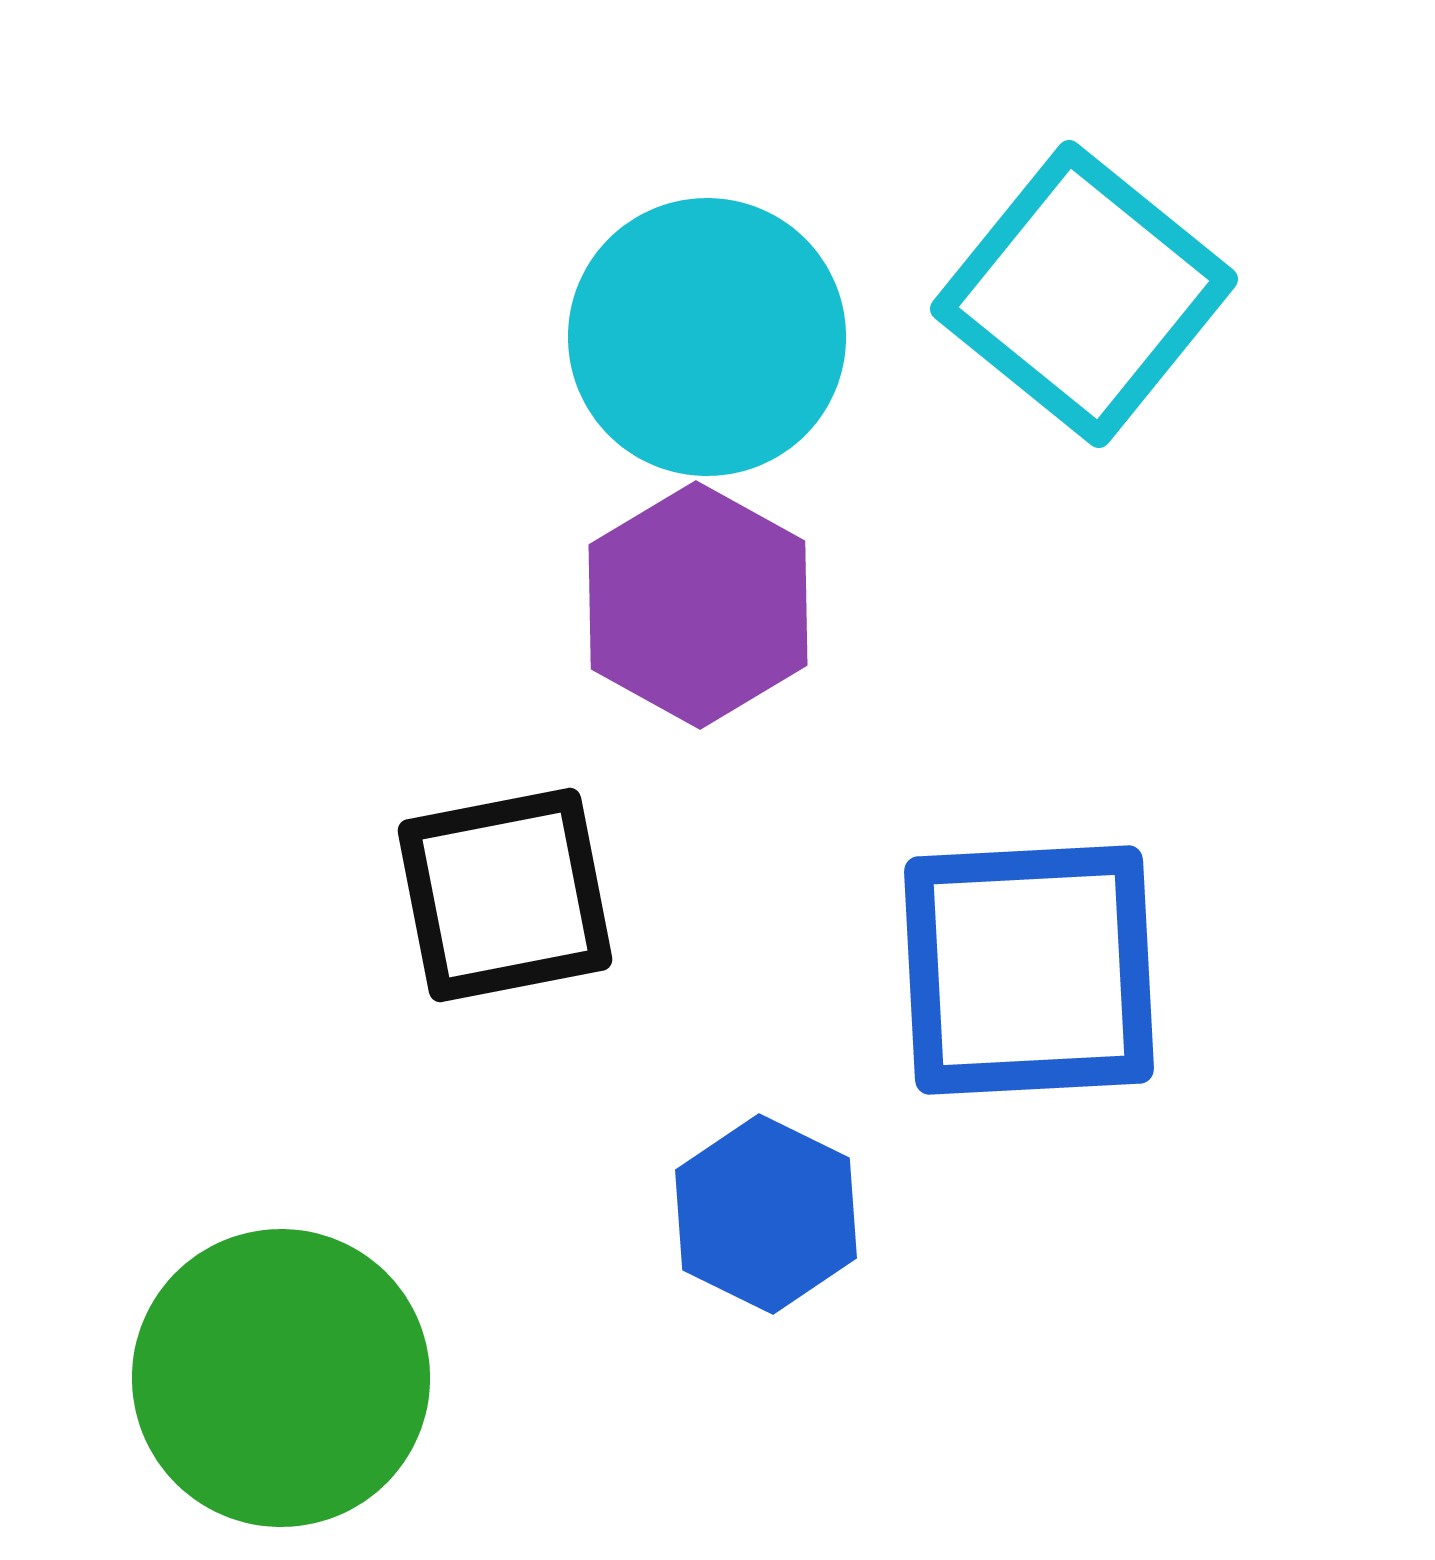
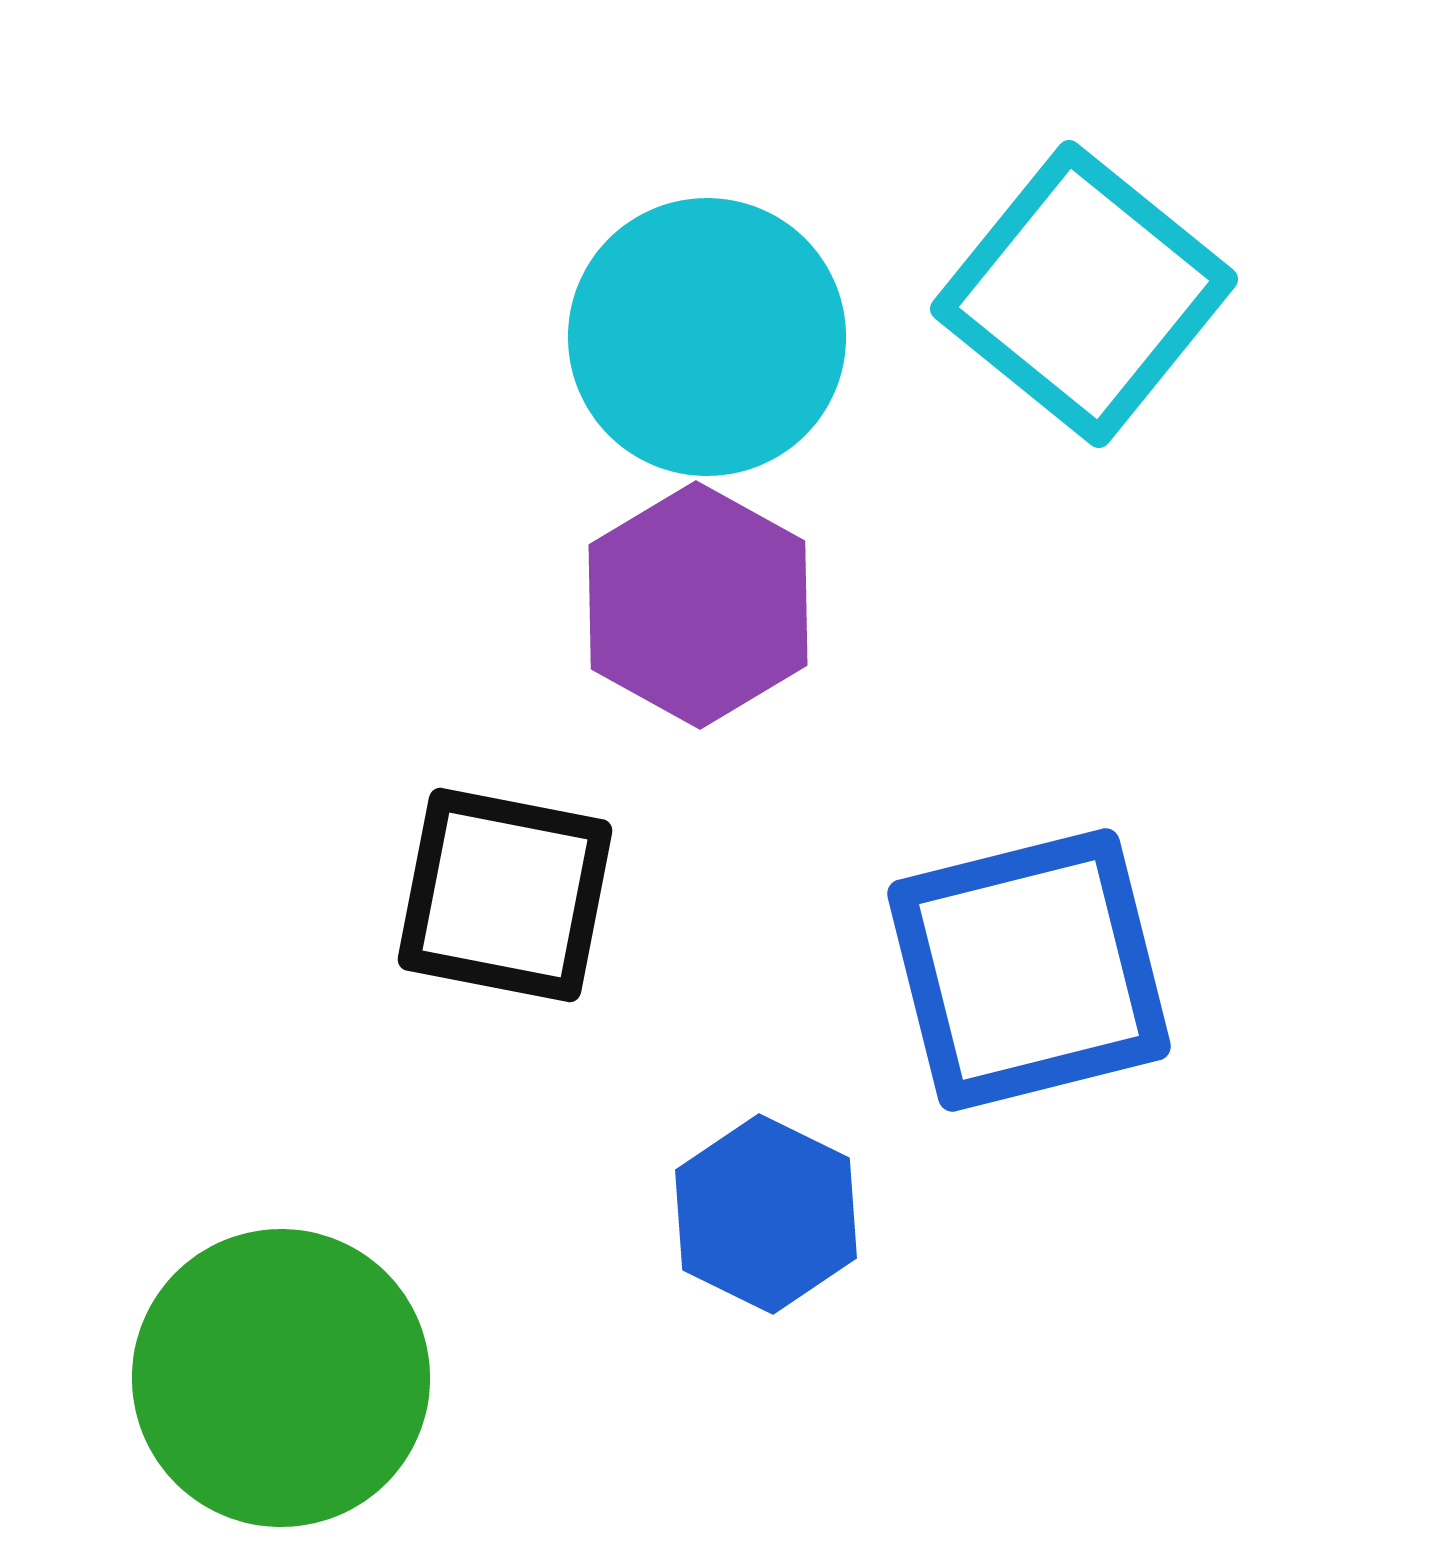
black square: rotated 22 degrees clockwise
blue square: rotated 11 degrees counterclockwise
